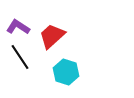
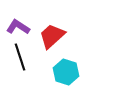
black line: rotated 16 degrees clockwise
